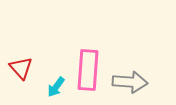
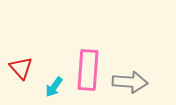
cyan arrow: moved 2 px left
